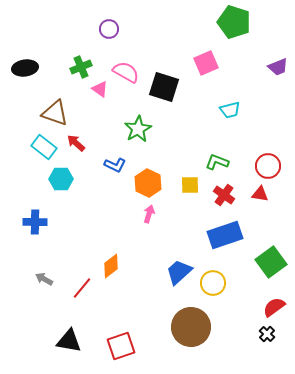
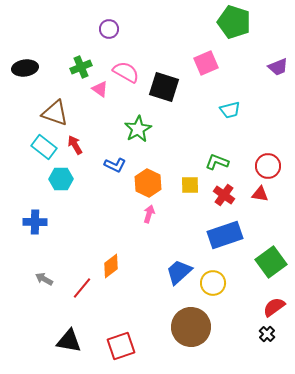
red arrow: moved 1 px left, 2 px down; rotated 18 degrees clockwise
